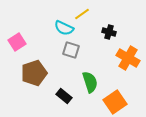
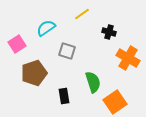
cyan semicircle: moved 18 px left; rotated 120 degrees clockwise
pink square: moved 2 px down
gray square: moved 4 px left, 1 px down
green semicircle: moved 3 px right
black rectangle: rotated 42 degrees clockwise
